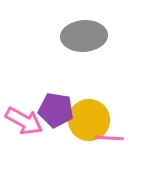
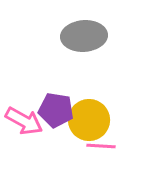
pink line: moved 8 px left, 8 px down
